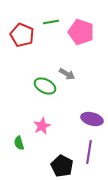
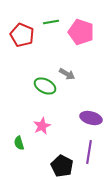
purple ellipse: moved 1 px left, 1 px up
